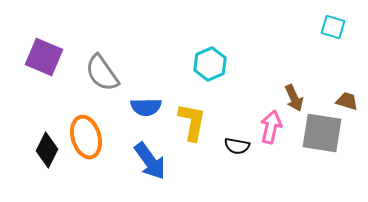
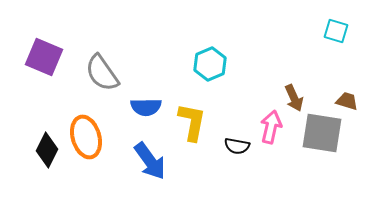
cyan square: moved 3 px right, 4 px down
